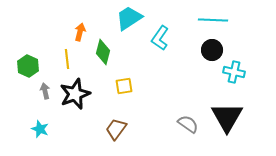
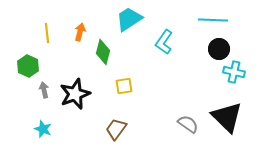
cyan trapezoid: moved 1 px down
cyan L-shape: moved 4 px right, 4 px down
black circle: moved 7 px right, 1 px up
yellow line: moved 20 px left, 26 px up
gray arrow: moved 1 px left, 1 px up
black triangle: rotated 16 degrees counterclockwise
cyan star: moved 3 px right
